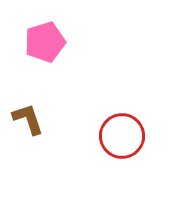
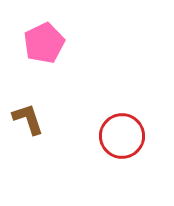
pink pentagon: moved 1 px left, 1 px down; rotated 9 degrees counterclockwise
